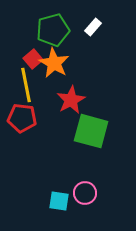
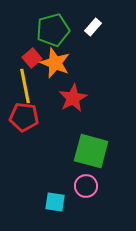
red square: moved 1 px left, 1 px up
orange star: moved 1 px right; rotated 8 degrees counterclockwise
yellow line: moved 1 px left, 1 px down
red star: moved 2 px right, 2 px up
red pentagon: moved 2 px right, 1 px up
green square: moved 20 px down
pink circle: moved 1 px right, 7 px up
cyan square: moved 4 px left, 1 px down
